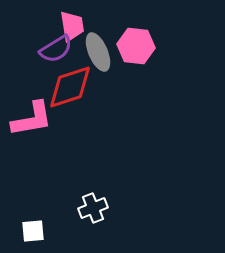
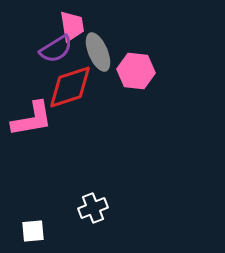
pink hexagon: moved 25 px down
